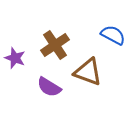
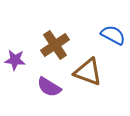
purple star: moved 2 px down; rotated 15 degrees counterclockwise
